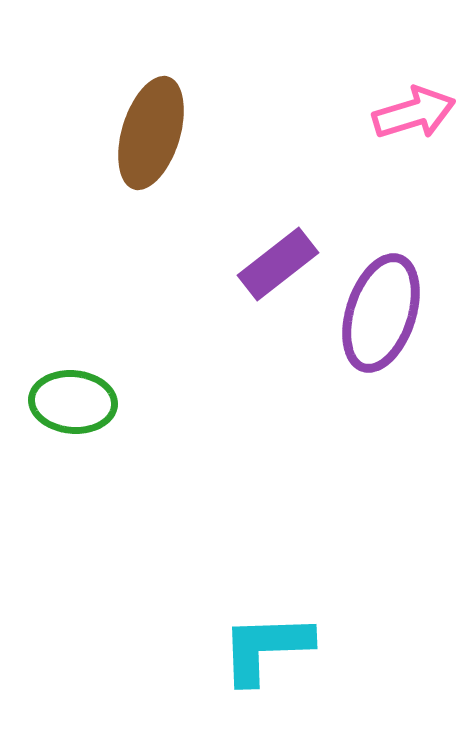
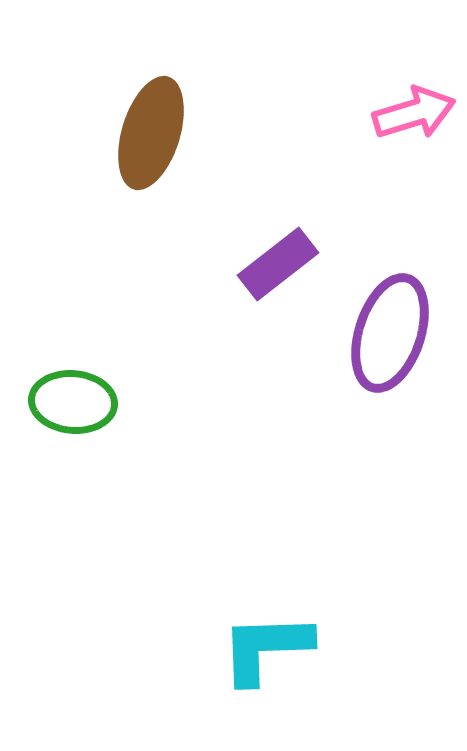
purple ellipse: moved 9 px right, 20 px down
